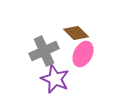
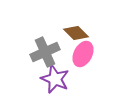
gray cross: moved 1 px right, 1 px down
